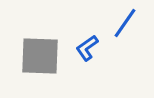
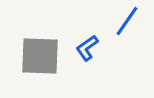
blue line: moved 2 px right, 2 px up
